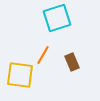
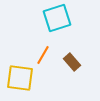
brown rectangle: rotated 18 degrees counterclockwise
yellow square: moved 3 px down
